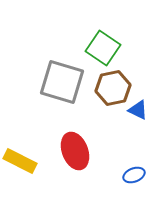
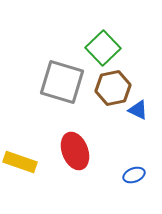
green square: rotated 12 degrees clockwise
yellow rectangle: moved 1 px down; rotated 8 degrees counterclockwise
